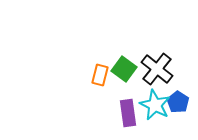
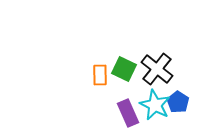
green square: rotated 10 degrees counterclockwise
orange rectangle: rotated 15 degrees counterclockwise
purple rectangle: rotated 16 degrees counterclockwise
